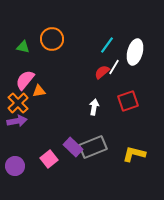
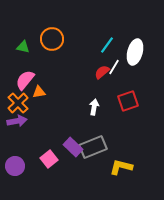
orange triangle: moved 1 px down
yellow L-shape: moved 13 px left, 13 px down
